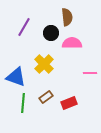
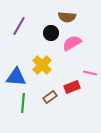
brown semicircle: rotated 102 degrees clockwise
purple line: moved 5 px left, 1 px up
pink semicircle: rotated 30 degrees counterclockwise
yellow cross: moved 2 px left, 1 px down
pink line: rotated 16 degrees clockwise
blue triangle: rotated 15 degrees counterclockwise
brown rectangle: moved 4 px right
red rectangle: moved 3 px right, 16 px up
